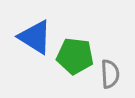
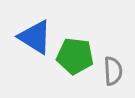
gray semicircle: moved 3 px right, 3 px up
